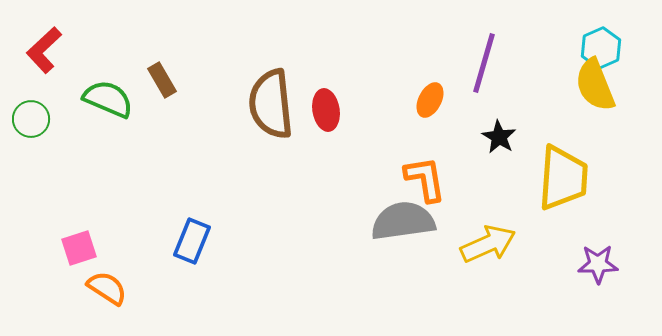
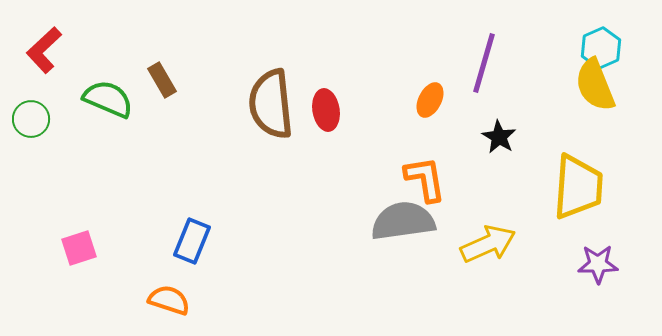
yellow trapezoid: moved 15 px right, 9 px down
orange semicircle: moved 62 px right, 12 px down; rotated 15 degrees counterclockwise
